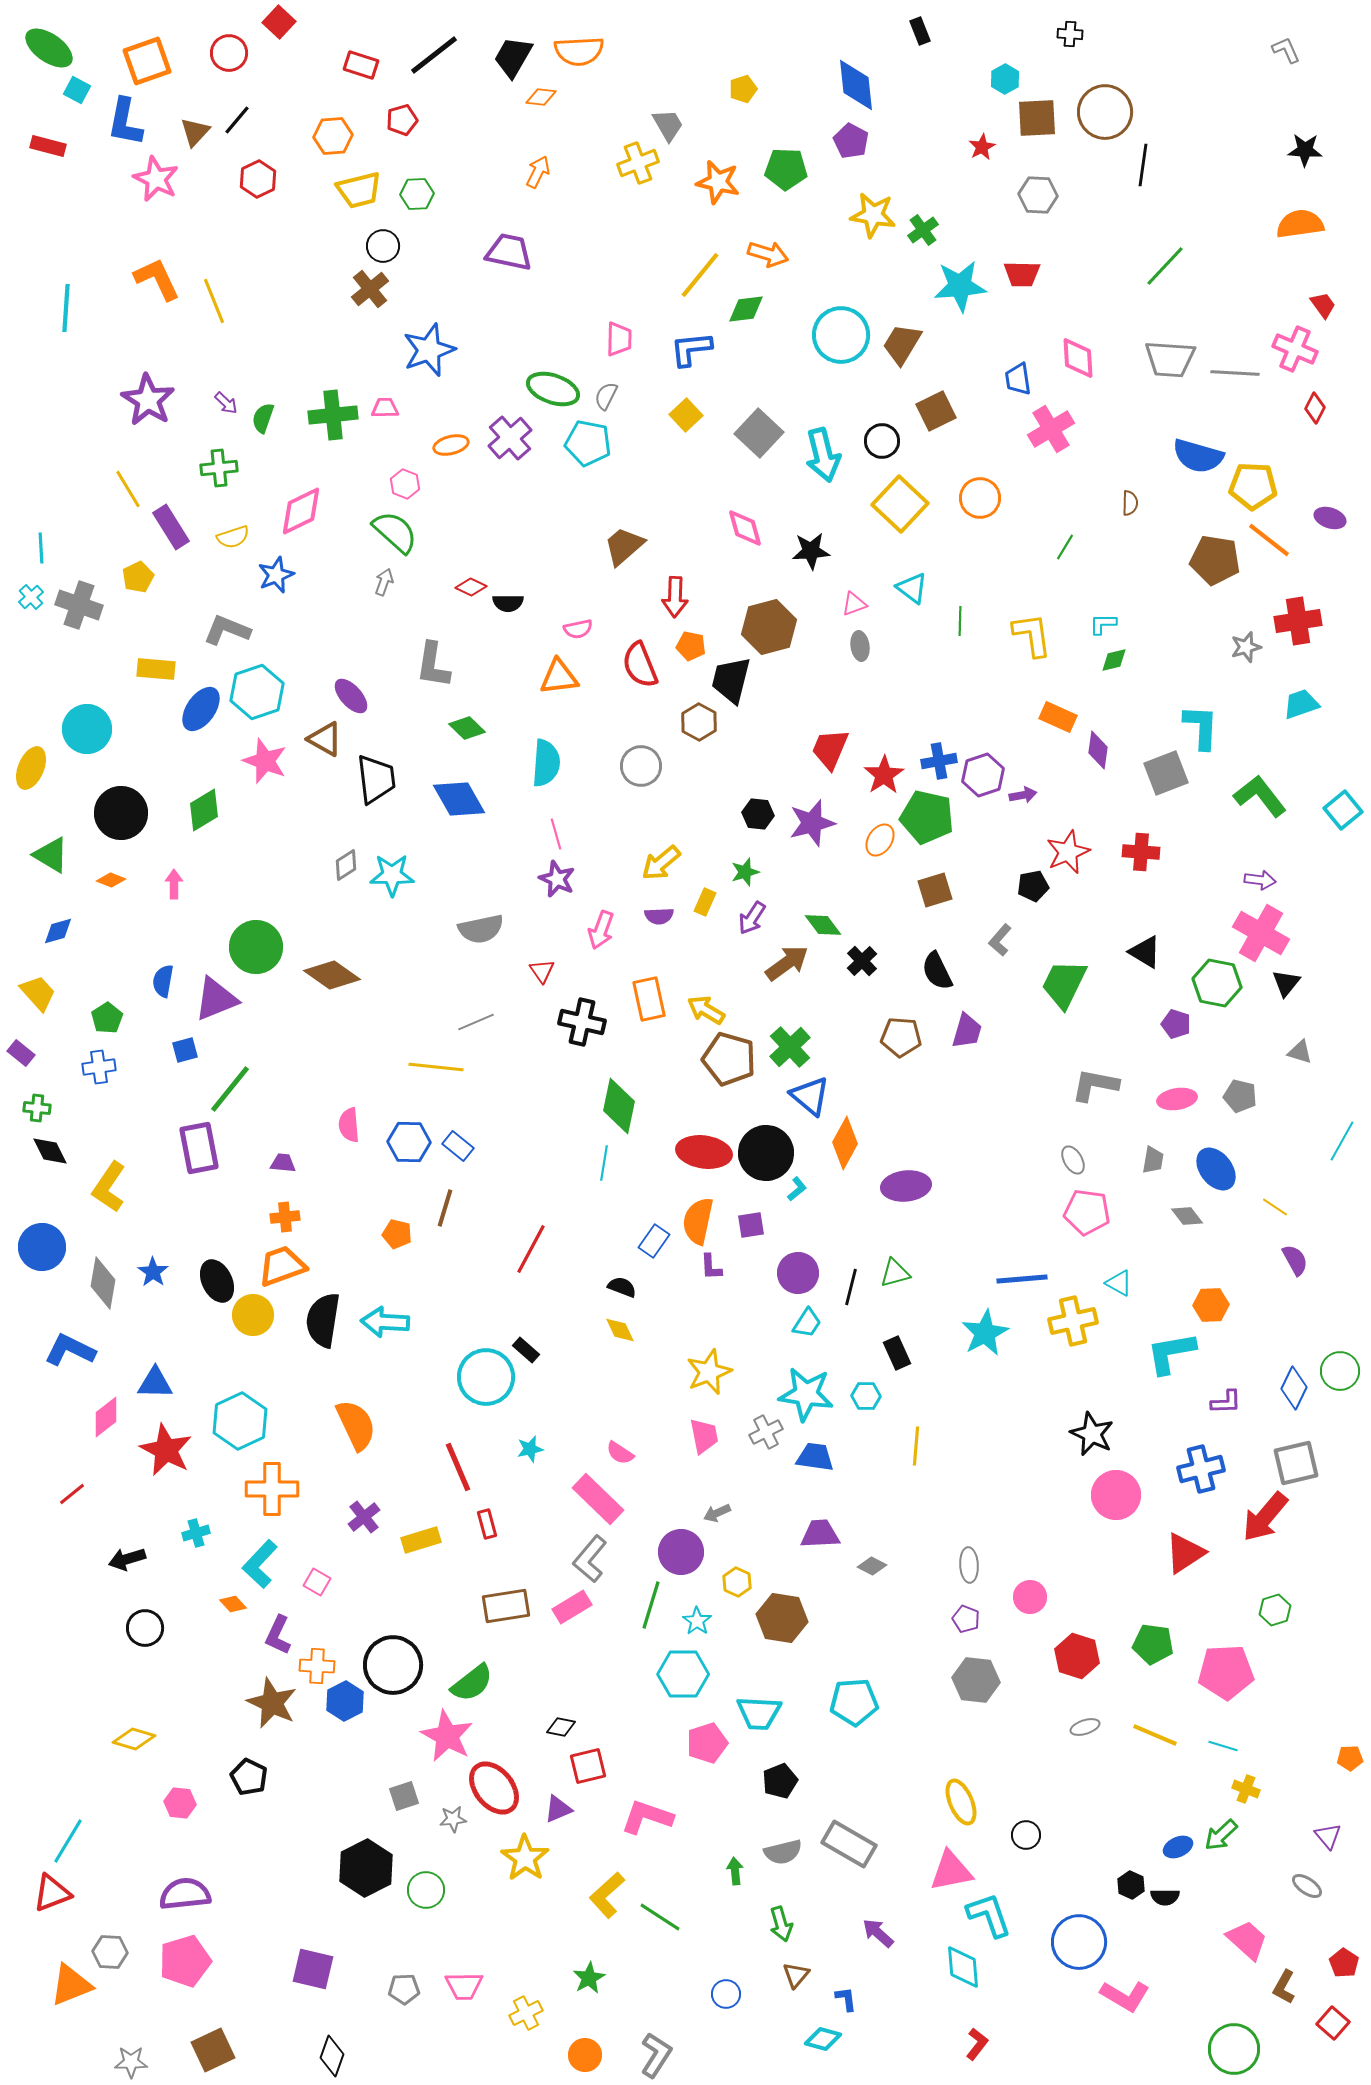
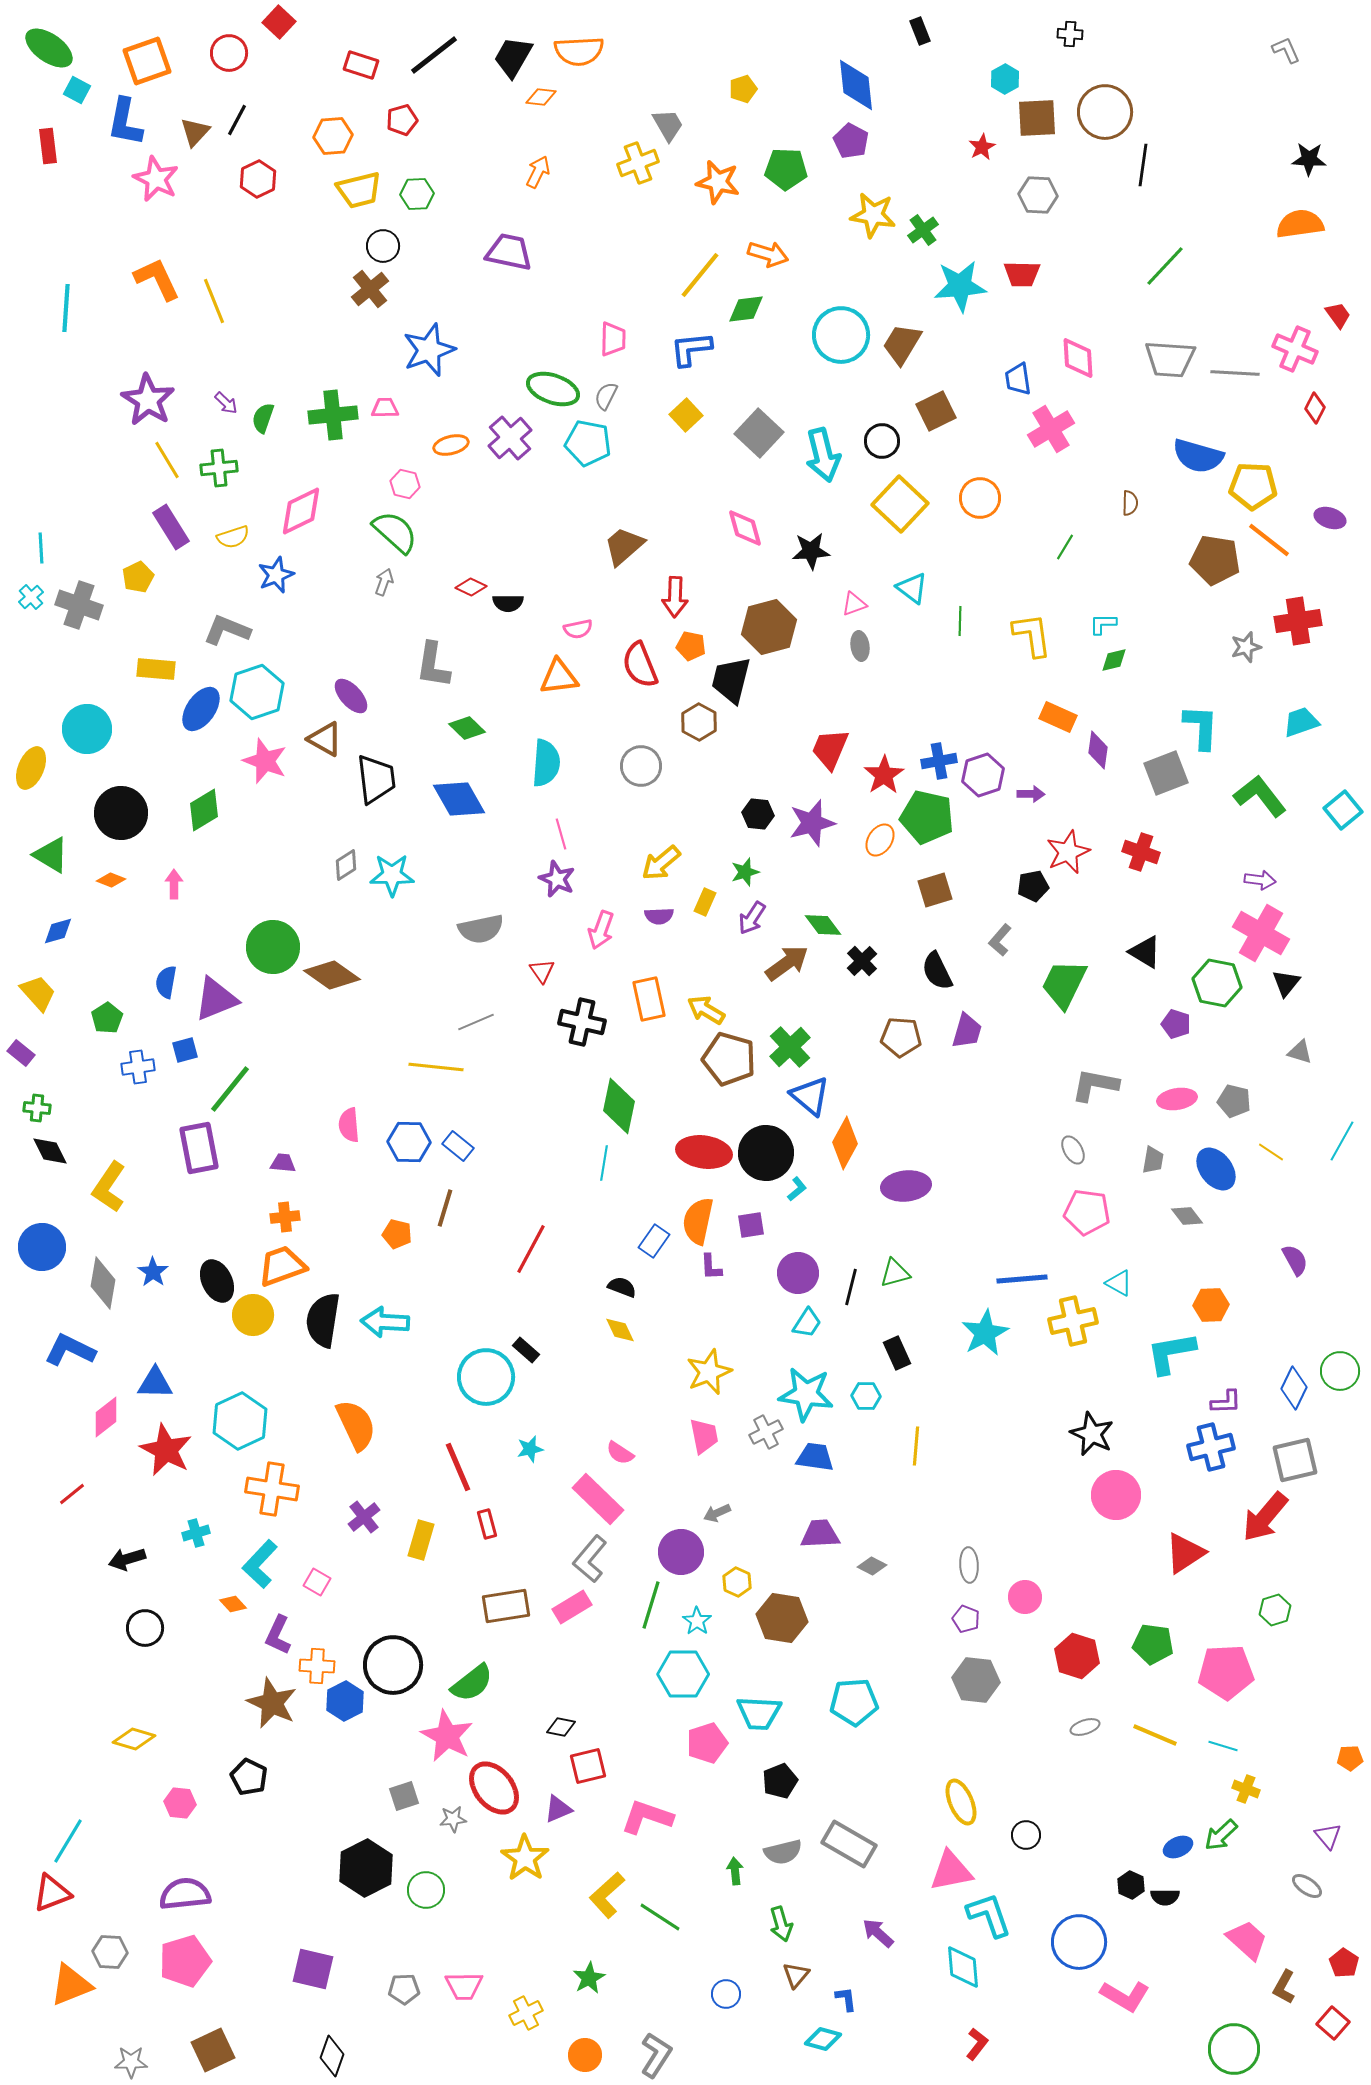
black line at (237, 120): rotated 12 degrees counterclockwise
red rectangle at (48, 146): rotated 68 degrees clockwise
black star at (1305, 150): moved 4 px right, 9 px down
red trapezoid at (1323, 305): moved 15 px right, 10 px down
pink trapezoid at (619, 339): moved 6 px left
pink hexagon at (405, 484): rotated 8 degrees counterclockwise
yellow line at (128, 489): moved 39 px right, 29 px up
cyan trapezoid at (1301, 704): moved 18 px down
purple arrow at (1023, 795): moved 8 px right, 1 px up; rotated 12 degrees clockwise
pink line at (556, 834): moved 5 px right
red cross at (1141, 852): rotated 15 degrees clockwise
green circle at (256, 947): moved 17 px right
blue semicircle at (163, 981): moved 3 px right, 1 px down
blue cross at (99, 1067): moved 39 px right
gray pentagon at (1240, 1096): moved 6 px left, 5 px down
gray ellipse at (1073, 1160): moved 10 px up
yellow line at (1275, 1207): moved 4 px left, 55 px up
gray square at (1296, 1463): moved 1 px left, 3 px up
blue cross at (1201, 1469): moved 10 px right, 22 px up
orange cross at (272, 1489): rotated 9 degrees clockwise
yellow rectangle at (421, 1540): rotated 57 degrees counterclockwise
pink circle at (1030, 1597): moved 5 px left
